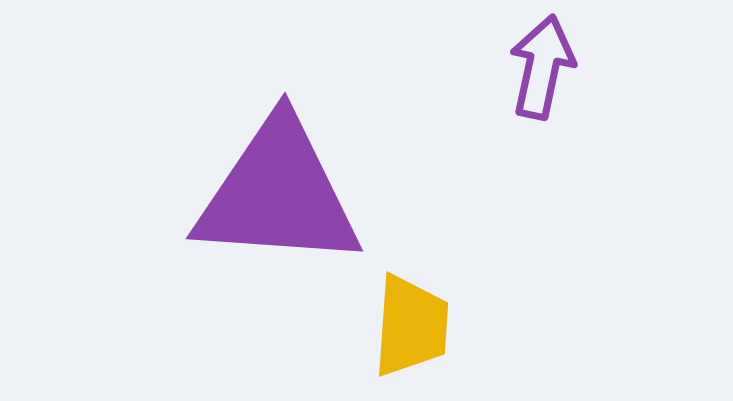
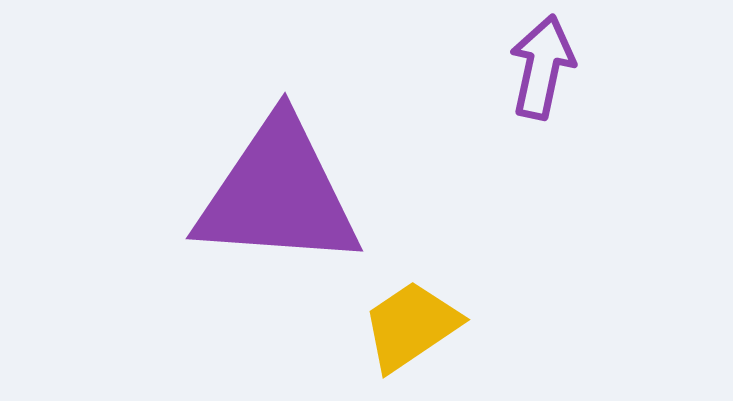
yellow trapezoid: rotated 128 degrees counterclockwise
